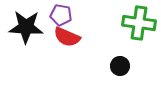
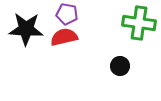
purple pentagon: moved 6 px right, 1 px up
black star: moved 2 px down
red semicircle: moved 3 px left; rotated 144 degrees clockwise
